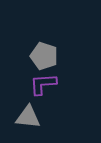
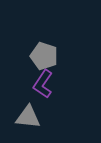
purple L-shape: rotated 52 degrees counterclockwise
